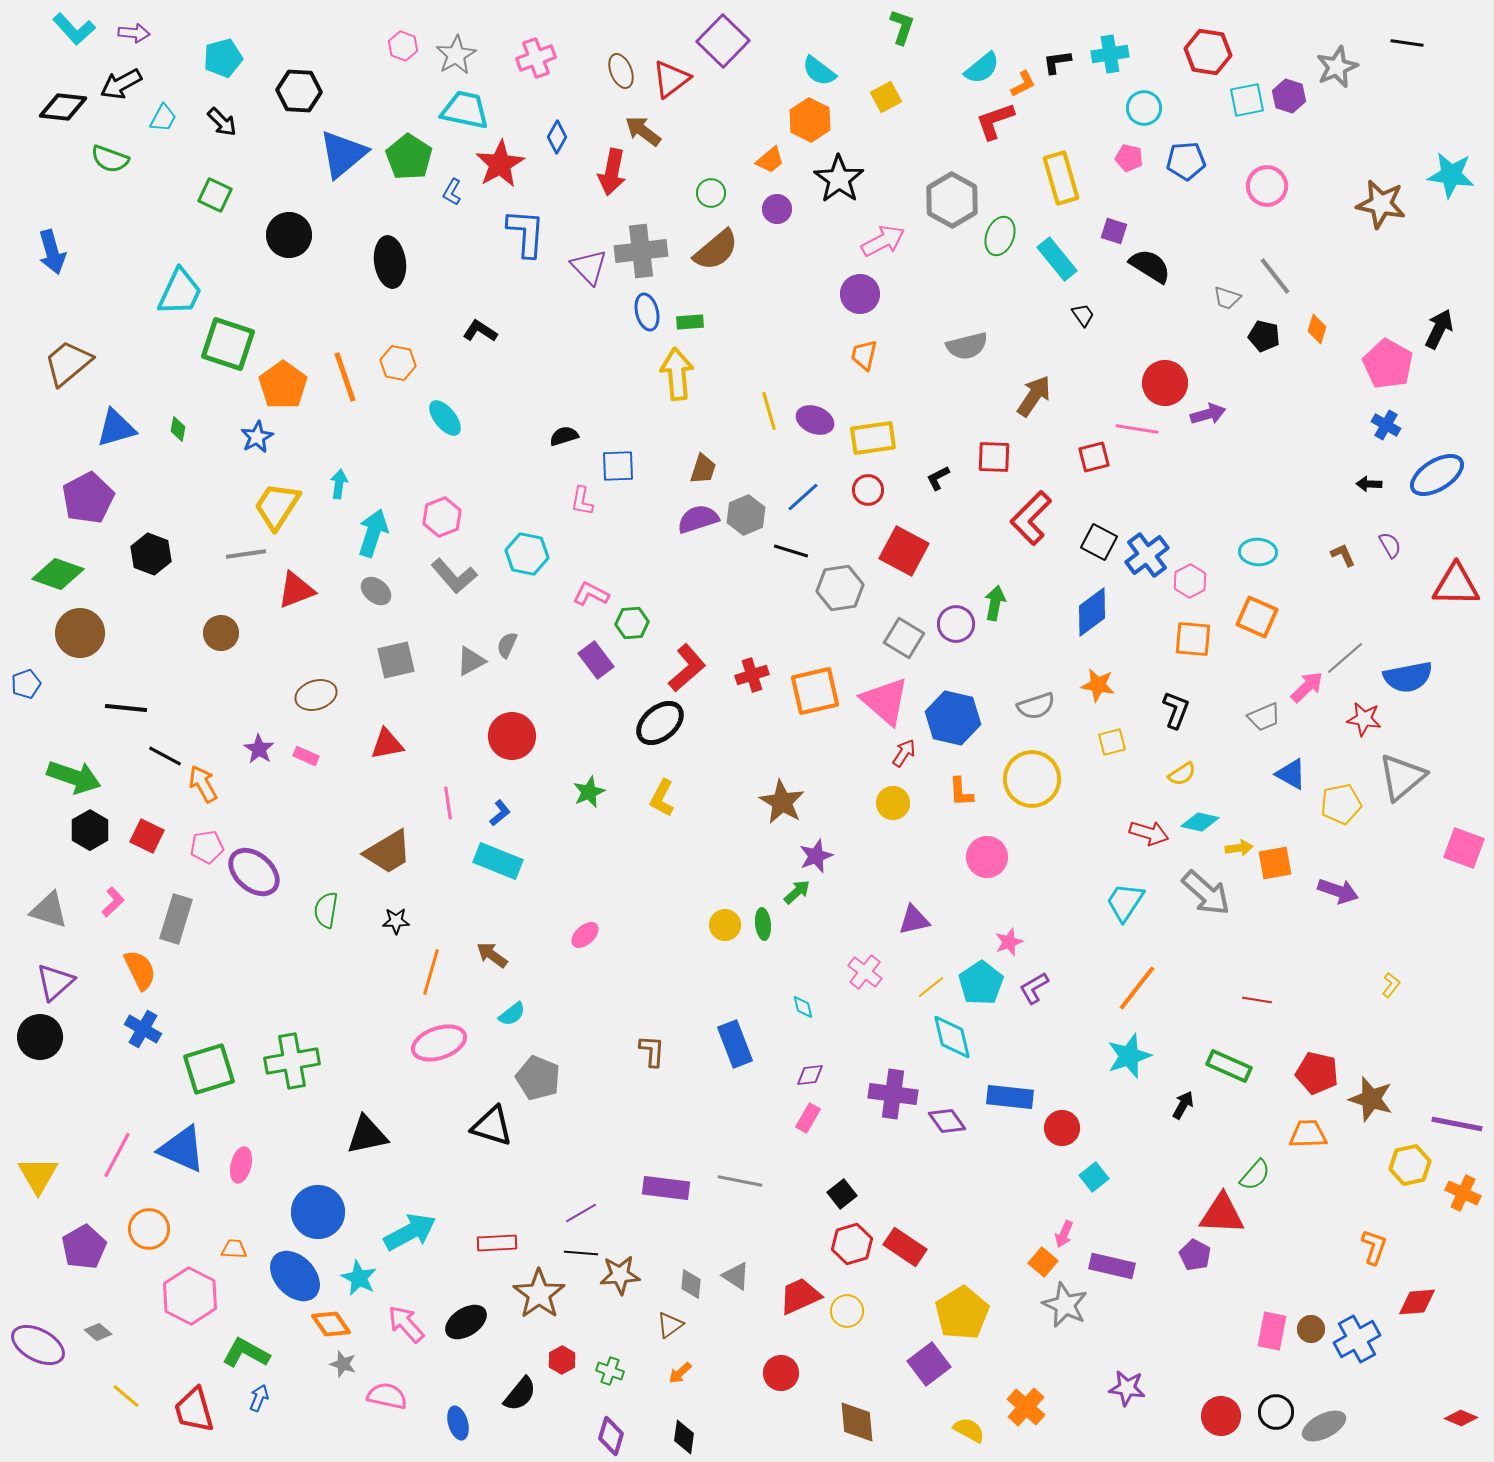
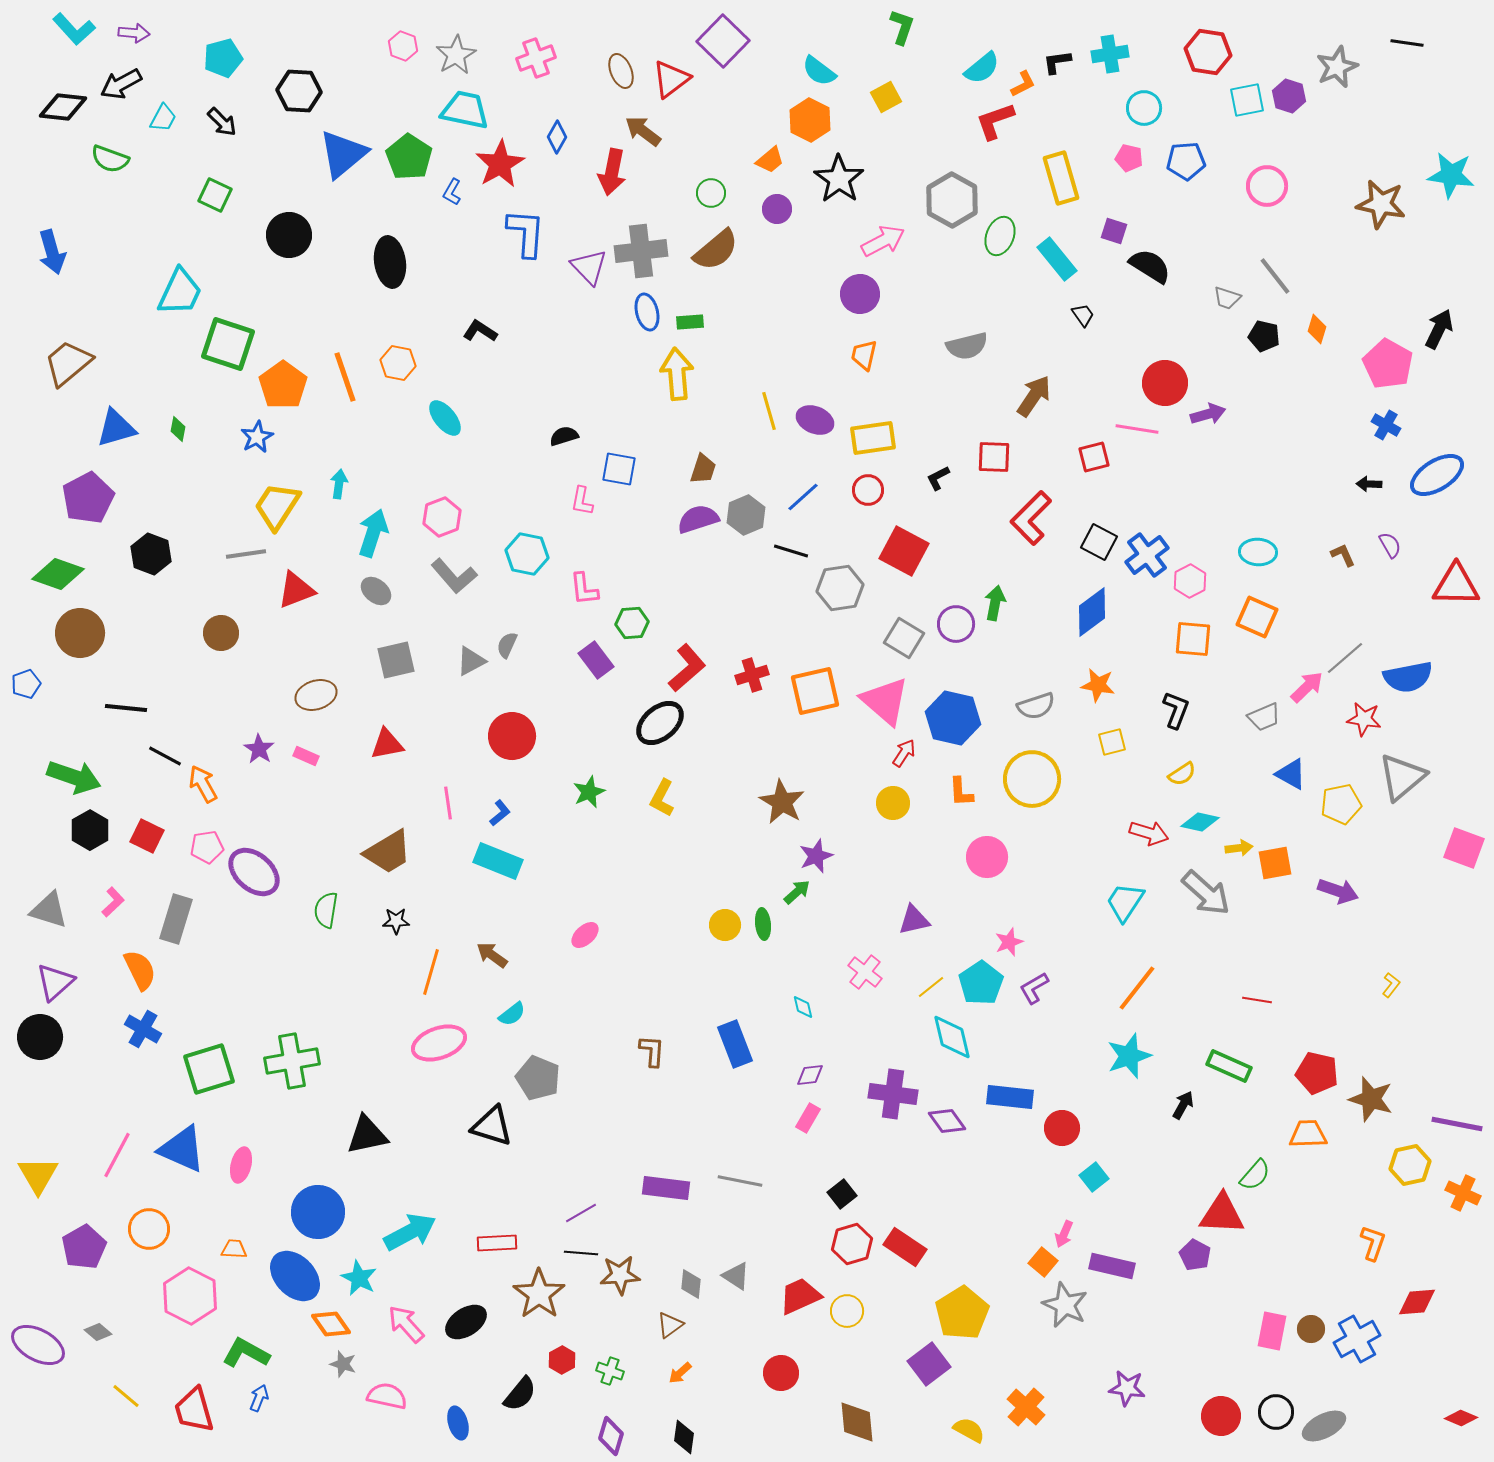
blue square at (618, 466): moved 1 px right, 3 px down; rotated 12 degrees clockwise
pink L-shape at (591, 594): moved 7 px left, 5 px up; rotated 123 degrees counterclockwise
orange L-shape at (1374, 1247): moved 1 px left, 4 px up
